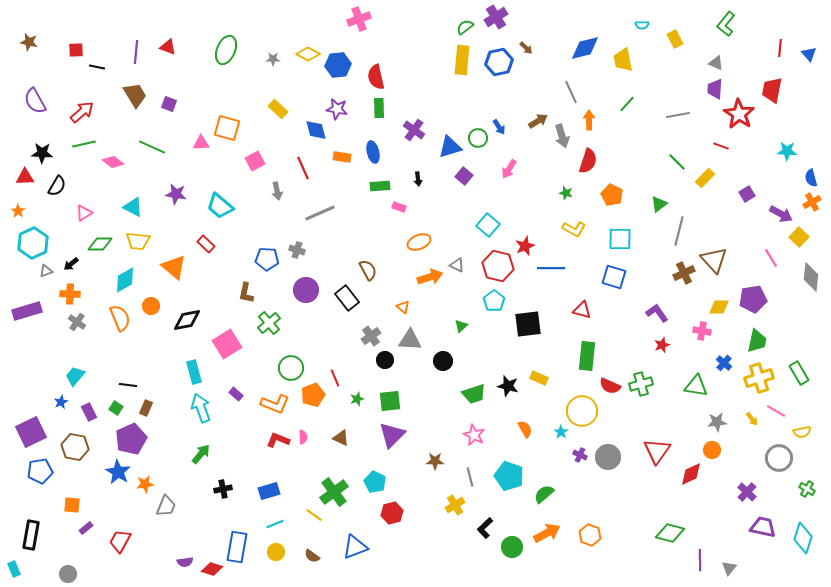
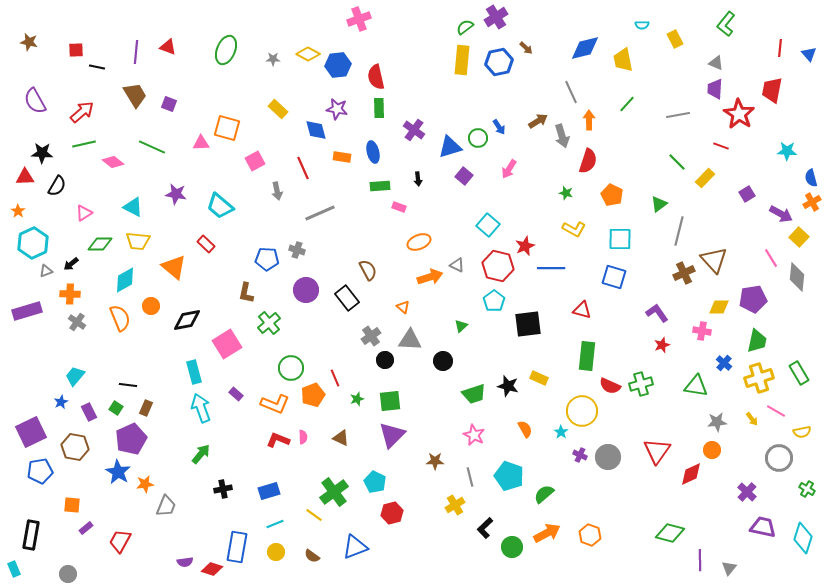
gray diamond at (811, 277): moved 14 px left
